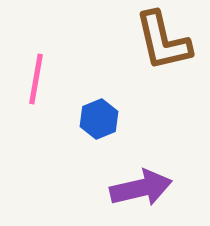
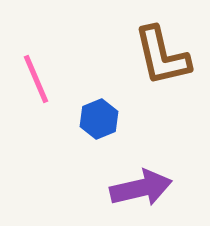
brown L-shape: moved 1 px left, 15 px down
pink line: rotated 33 degrees counterclockwise
